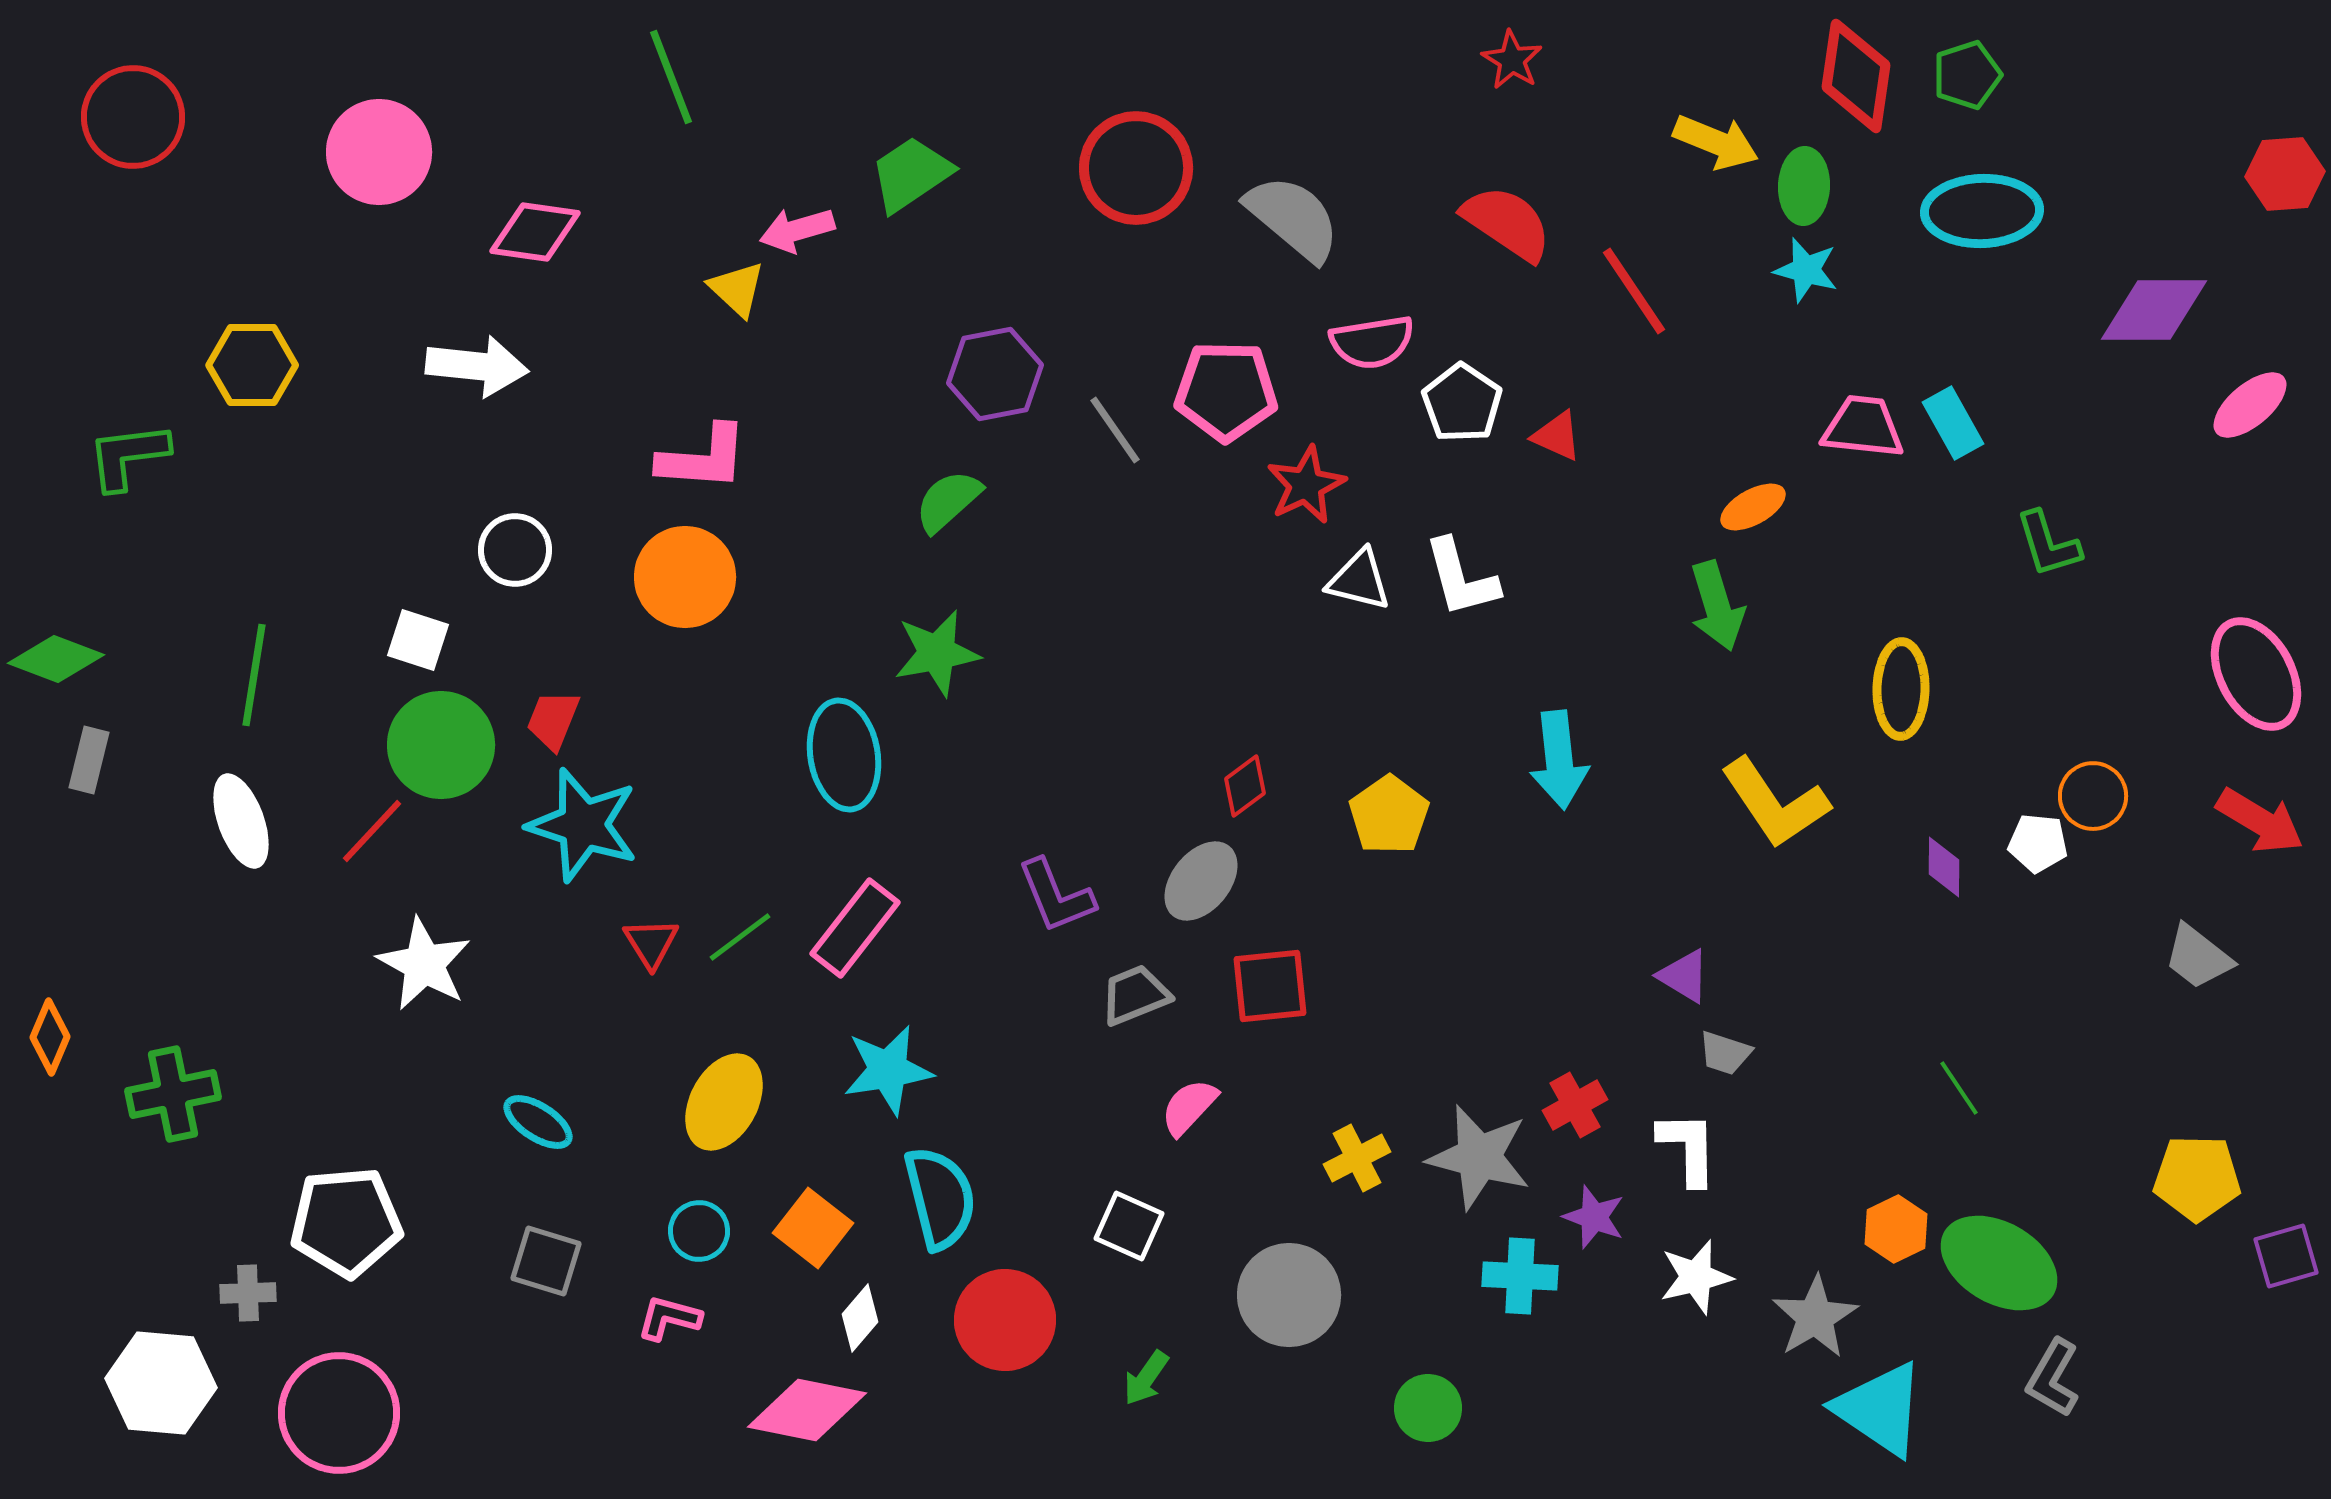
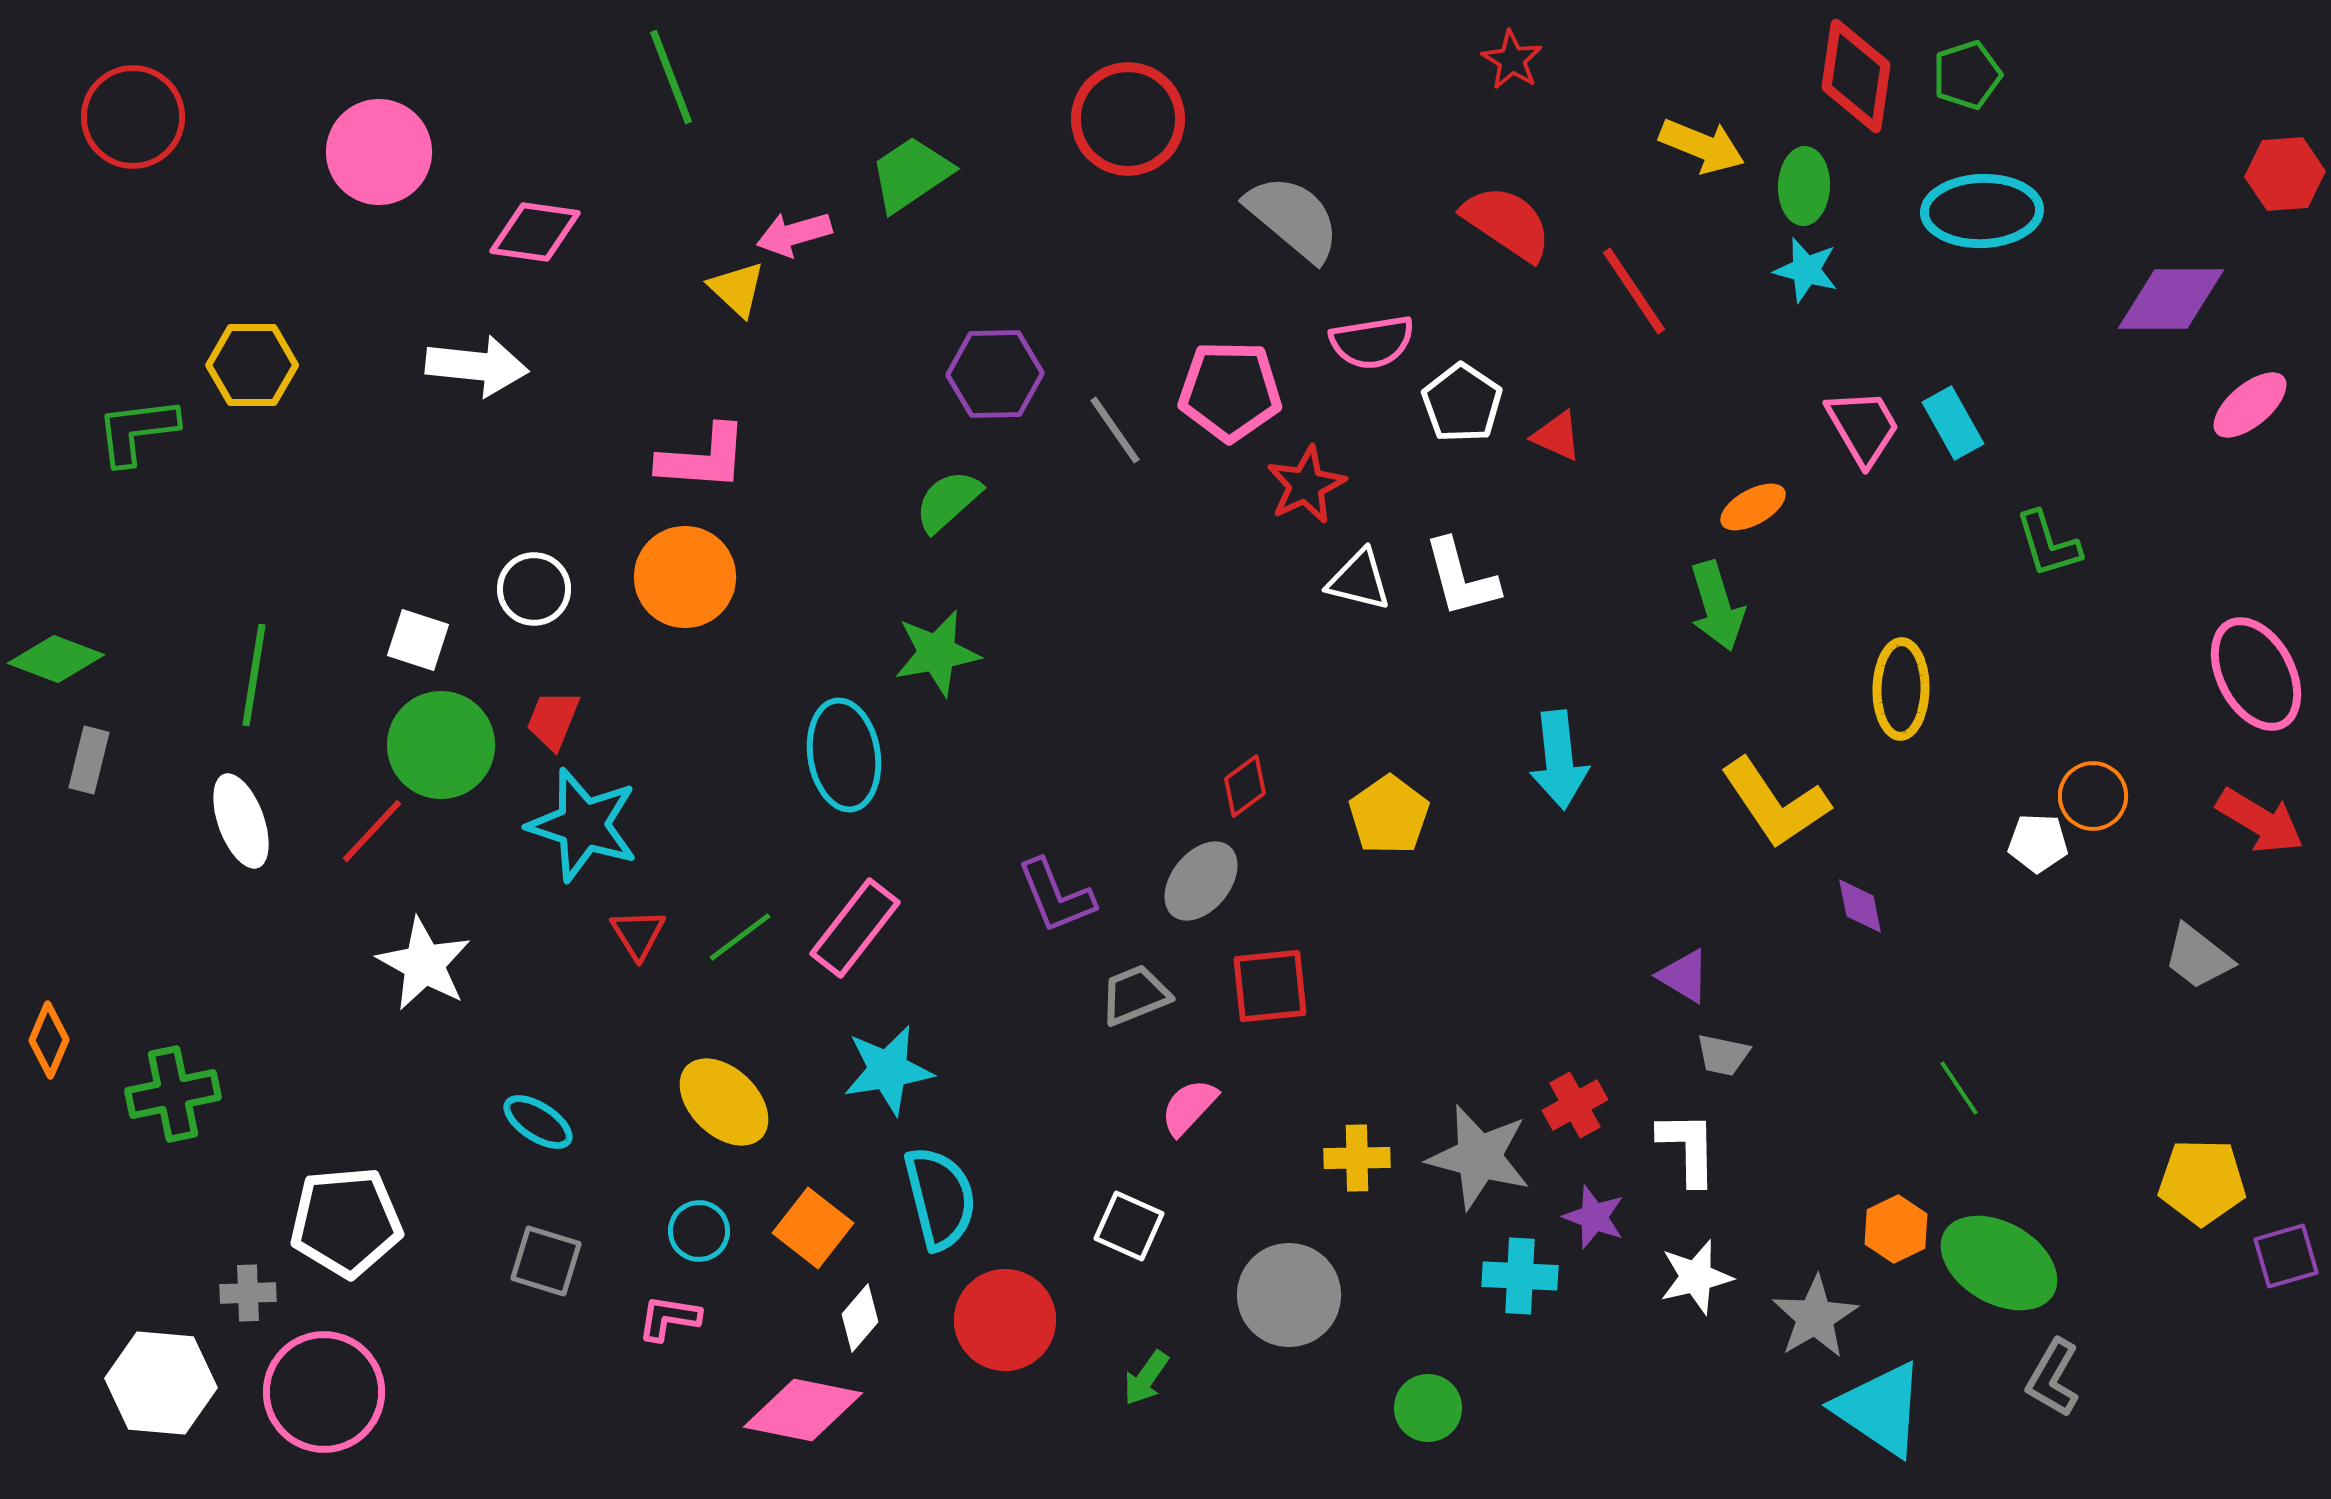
yellow arrow at (1716, 142): moved 14 px left, 4 px down
red circle at (1136, 168): moved 8 px left, 49 px up
pink arrow at (797, 230): moved 3 px left, 4 px down
purple diamond at (2154, 310): moved 17 px right, 11 px up
purple hexagon at (995, 374): rotated 10 degrees clockwise
pink pentagon at (1226, 391): moved 4 px right
pink trapezoid at (1863, 427): rotated 54 degrees clockwise
green L-shape at (128, 456): moved 9 px right, 25 px up
white circle at (515, 550): moved 19 px right, 39 px down
white pentagon at (2038, 843): rotated 4 degrees counterclockwise
purple diamond at (1944, 867): moved 84 px left, 39 px down; rotated 12 degrees counterclockwise
red triangle at (651, 943): moved 13 px left, 9 px up
orange diamond at (50, 1037): moved 1 px left, 3 px down
gray trapezoid at (1725, 1053): moved 2 px left, 2 px down; rotated 6 degrees counterclockwise
yellow ellipse at (724, 1102): rotated 74 degrees counterclockwise
yellow cross at (1357, 1158): rotated 26 degrees clockwise
yellow pentagon at (2197, 1178): moved 5 px right, 4 px down
pink L-shape at (669, 1318): rotated 6 degrees counterclockwise
pink diamond at (807, 1410): moved 4 px left
pink circle at (339, 1413): moved 15 px left, 21 px up
